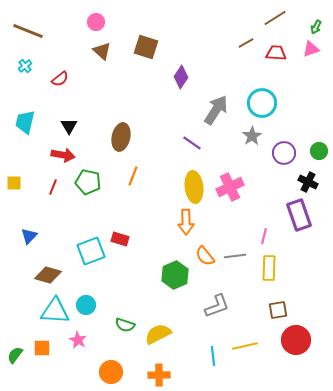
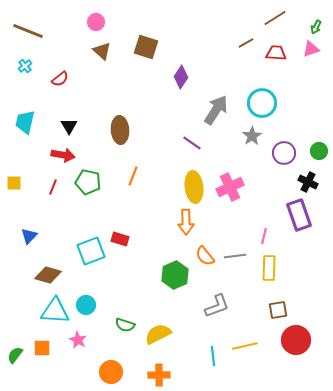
brown ellipse at (121, 137): moved 1 px left, 7 px up; rotated 16 degrees counterclockwise
